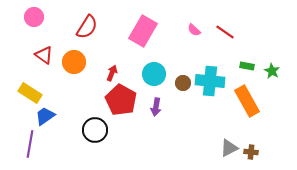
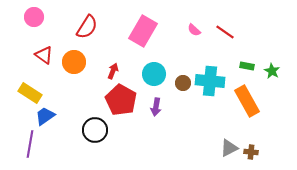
red arrow: moved 1 px right, 2 px up
